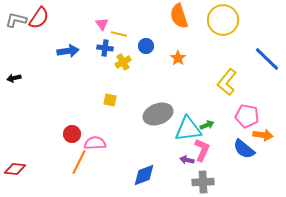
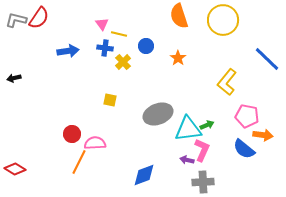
yellow cross: rotated 14 degrees counterclockwise
red diamond: rotated 25 degrees clockwise
